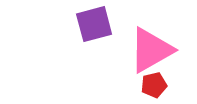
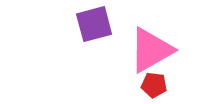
red pentagon: rotated 20 degrees clockwise
